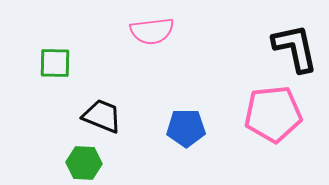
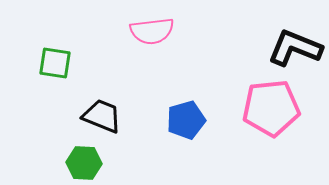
black L-shape: rotated 56 degrees counterclockwise
green square: rotated 8 degrees clockwise
pink pentagon: moved 2 px left, 6 px up
blue pentagon: moved 8 px up; rotated 15 degrees counterclockwise
